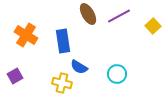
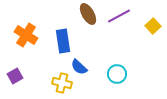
blue semicircle: rotated 12 degrees clockwise
